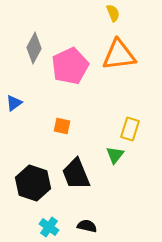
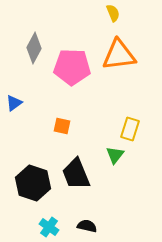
pink pentagon: moved 2 px right, 1 px down; rotated 27 degrees clockwise
